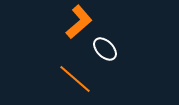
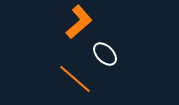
white ellipse: moved 5 px down
